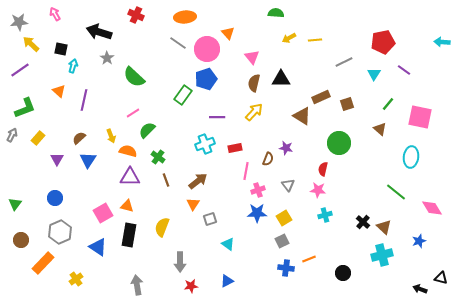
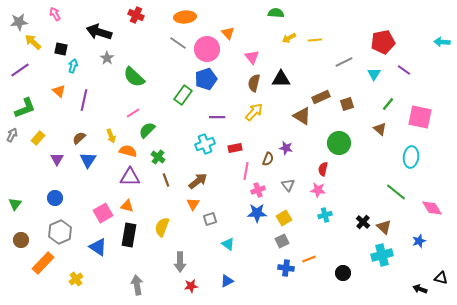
yellow arrow at (31, 44): moved 2 px right, 2 px up
